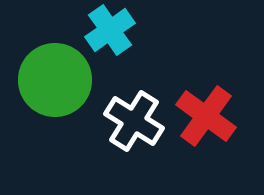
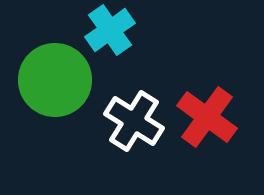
red cross: moved 1 px right, 1 px down
